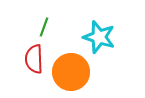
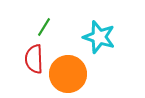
green line: rotated 12 degrees clockwise
orange circle: moved 3 px left, 2 px down
